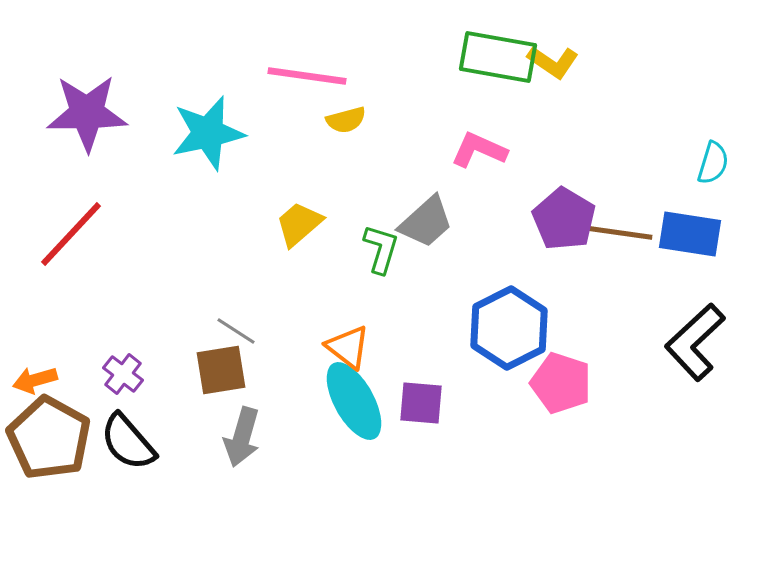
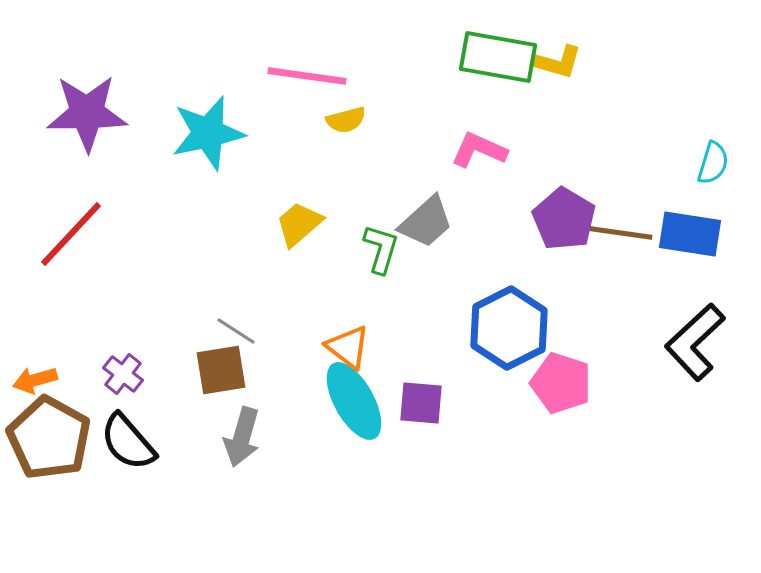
yellow L-shape: moved 4 px right; rotated 18 degrees counterclockwise
